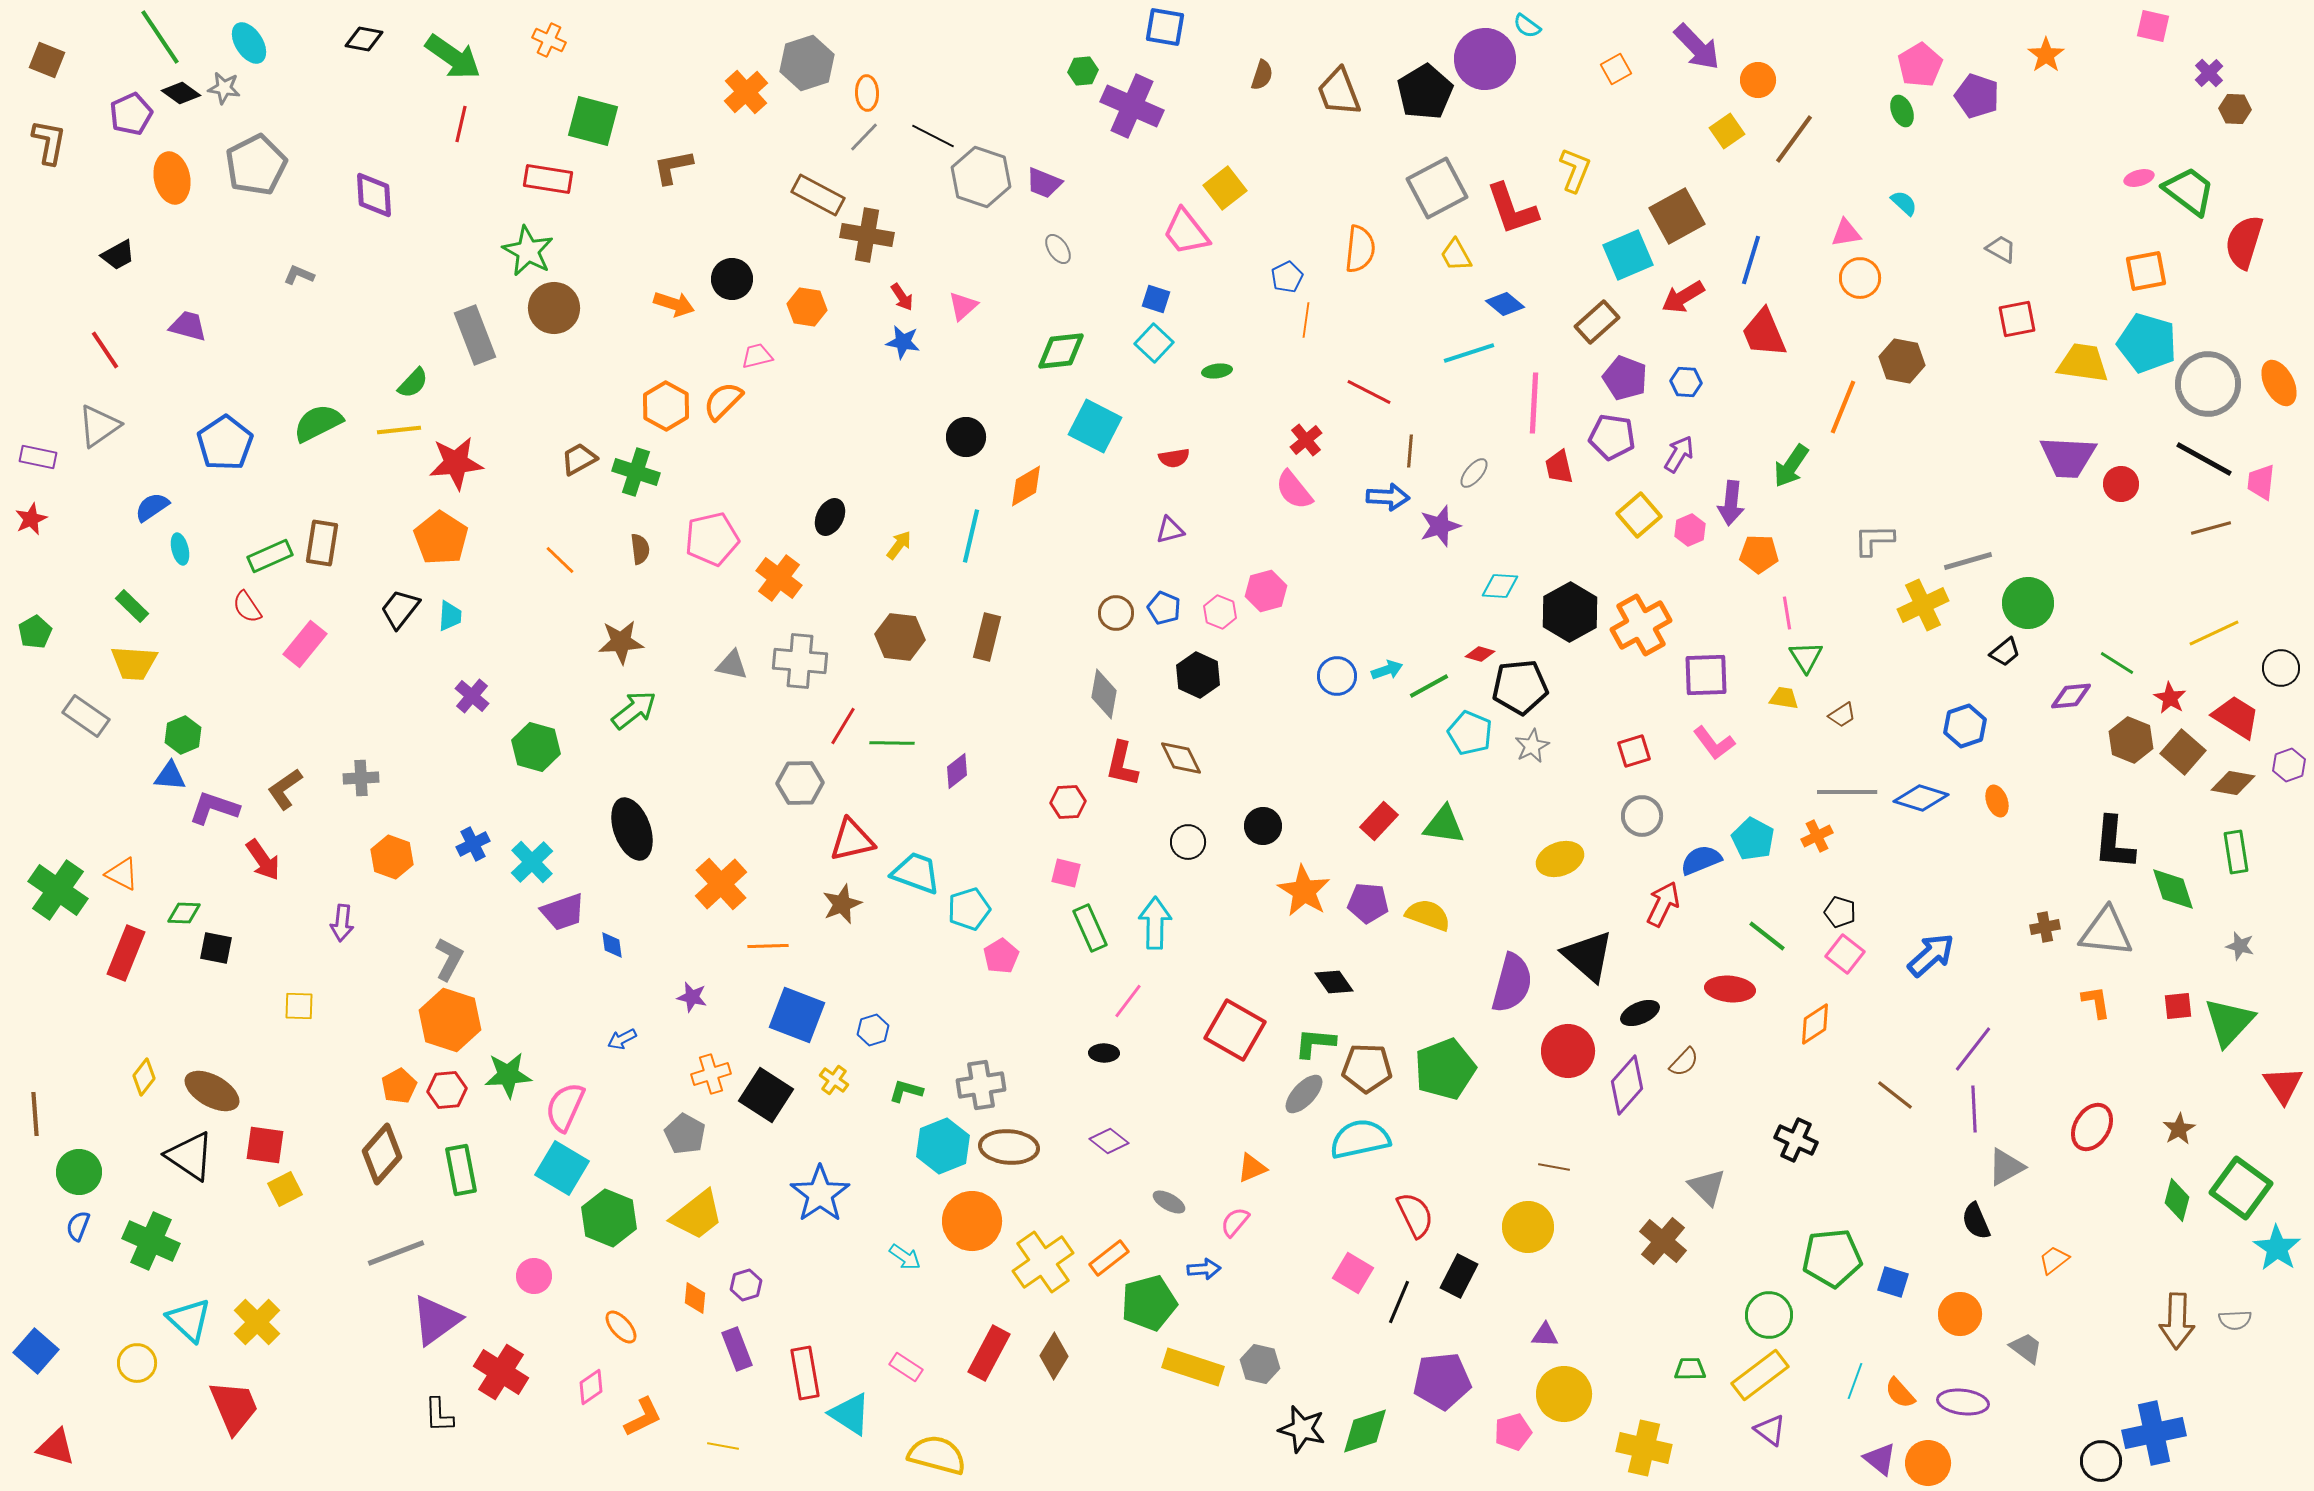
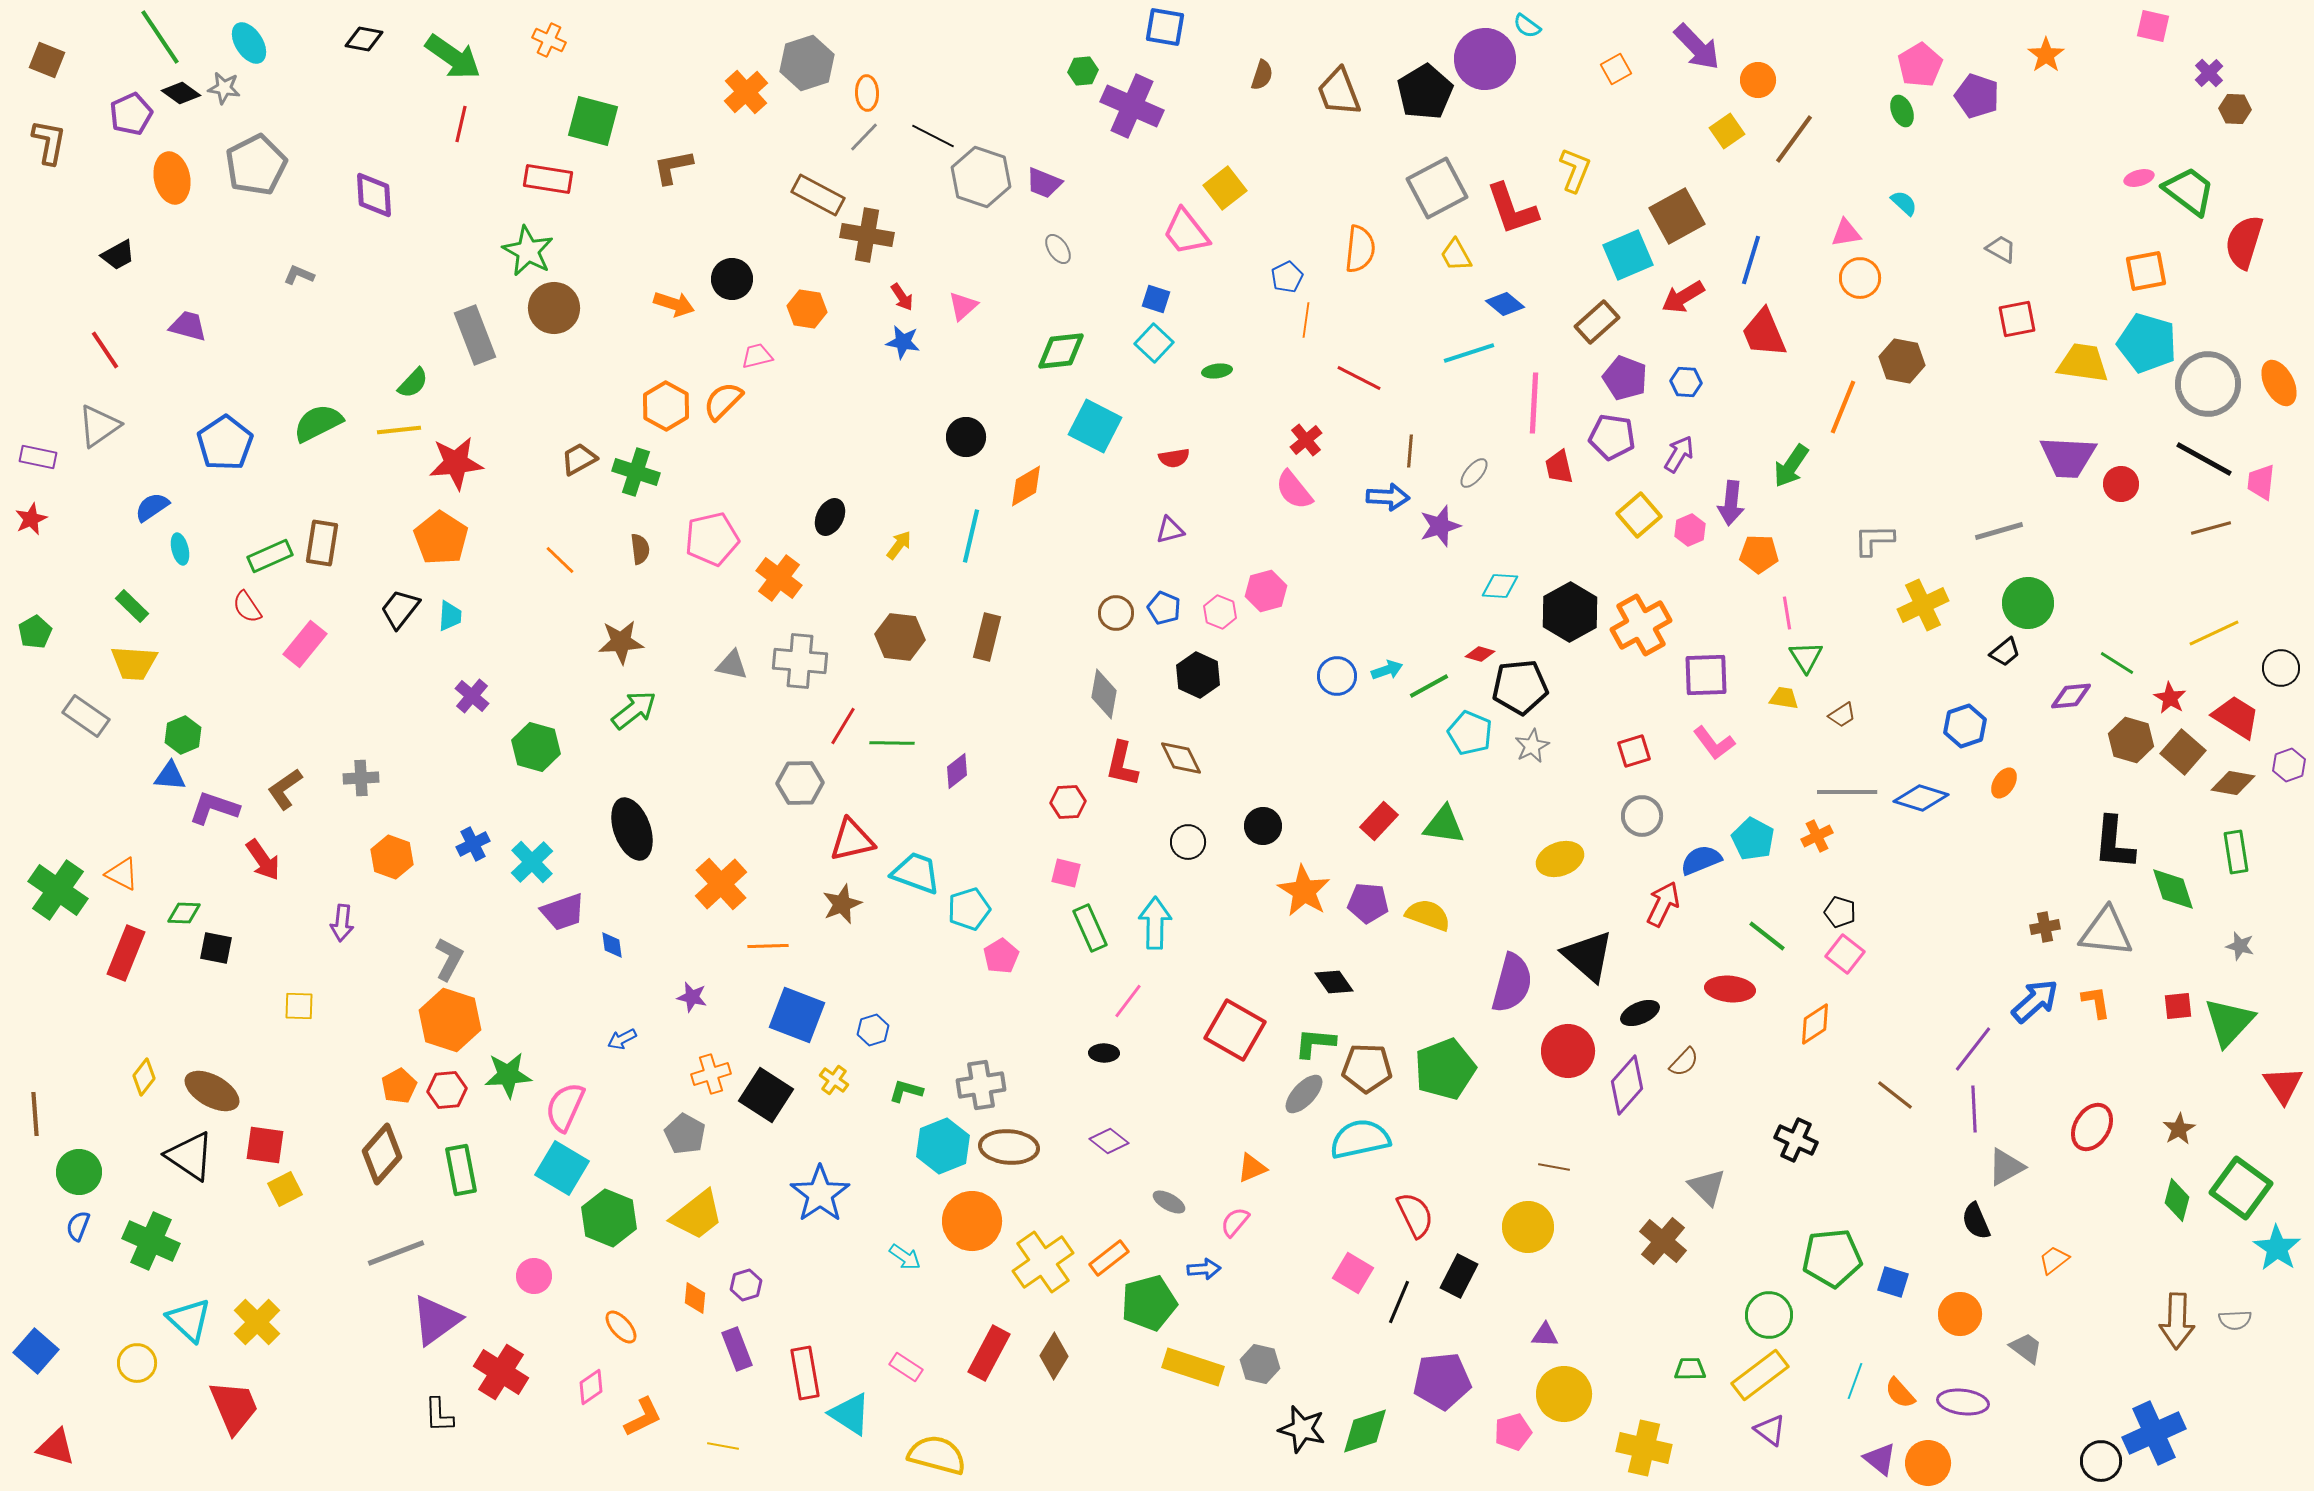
orange hexagon at (807, 307): moved 2 px down
red line at (1369, 392): moved 10 px left, 14 px up
gray line at (1968, 561): moved 31 px right, 30 px up
brown hexagon at (2131, 740): rotated 6 degrees counterclockwise
orange ellipse at (1997, 801): moved 7 px right, 18 px up; rotated 52 degrees clockwise
blue arrow at (1931, 955): moved 104 px right, 46 px down
blue cross at (2154, 1433): rotated 12 degrees counterclockwise
